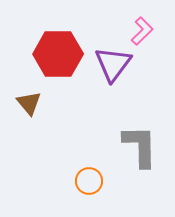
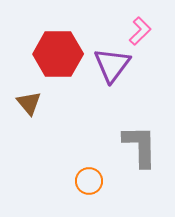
pink L-shape: moved 2 px left
purple triangle: moved 1 px left, 1 px down
